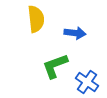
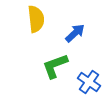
blue arrow: rotated 50 degrees counterclockwise
blue cross: moved 2 px right
